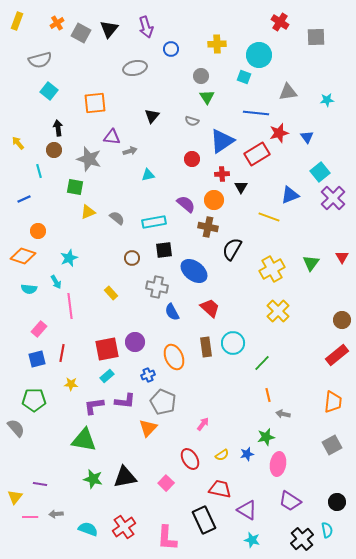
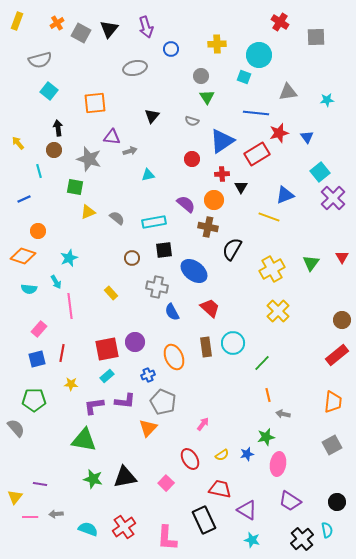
blue triangle at (290, 195): moved 5 px left
